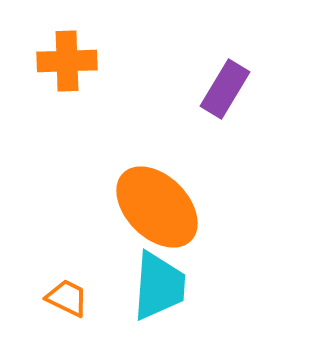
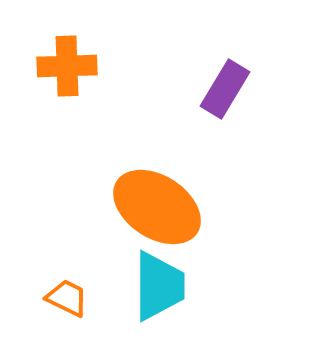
orange cross: moved 5 px down
orange ellipse: rotated 12 degrees counterclockwise
cyan trapezoid: rotated 4 degrees counterclockwise
